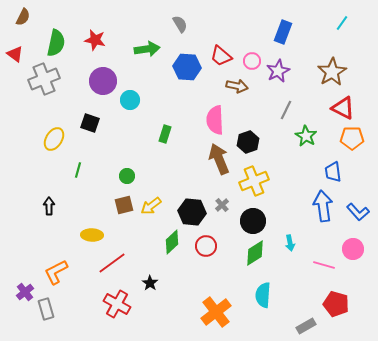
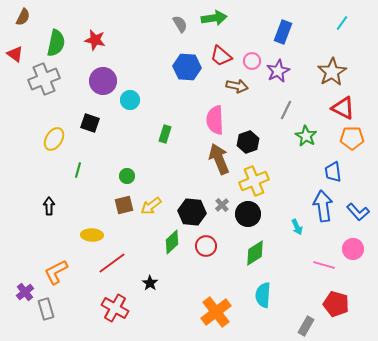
green arrow at (147, 49): moved 67 px right, 31 px up
black circle at (253, 221): moved 5 px left, 7 px up
cyan arrow at (290, 243): moved 7 px right, 16 px up; rotated 14 degrees counterclockwise
red cross at (117, 304): moved 2 px left, 4 px down
gray rectangle at (306, 326): rotated 30 degrees counterclockwise
